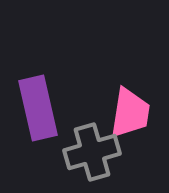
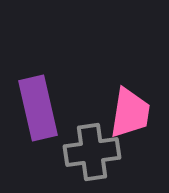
gray cross: rotated 8 degrees clockwise
